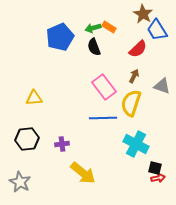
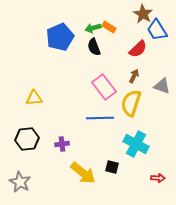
blue line: moved 3 px left
black square: moved 43 px left, 1 px up
red arrow: rotated 16 degrees clockwise
